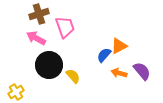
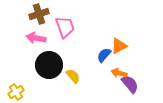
pink arrow: rotated 18 degrees counterclockwise
purple semicircle: moved 12 px left, 13 px down
